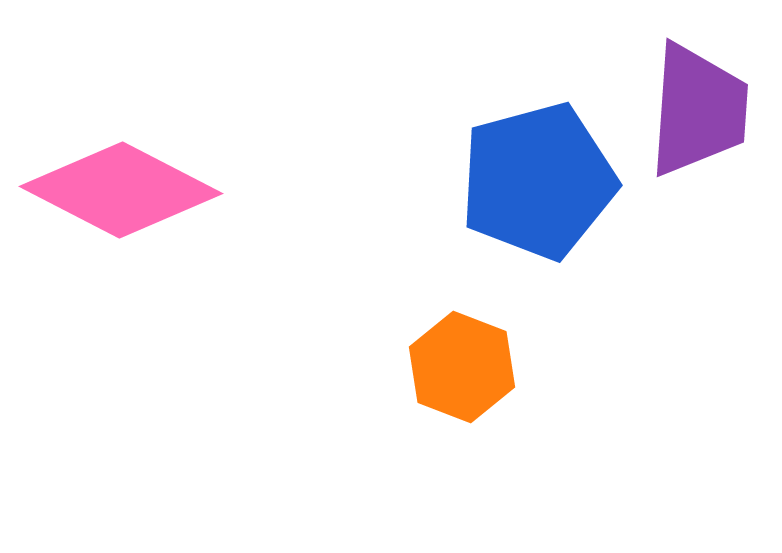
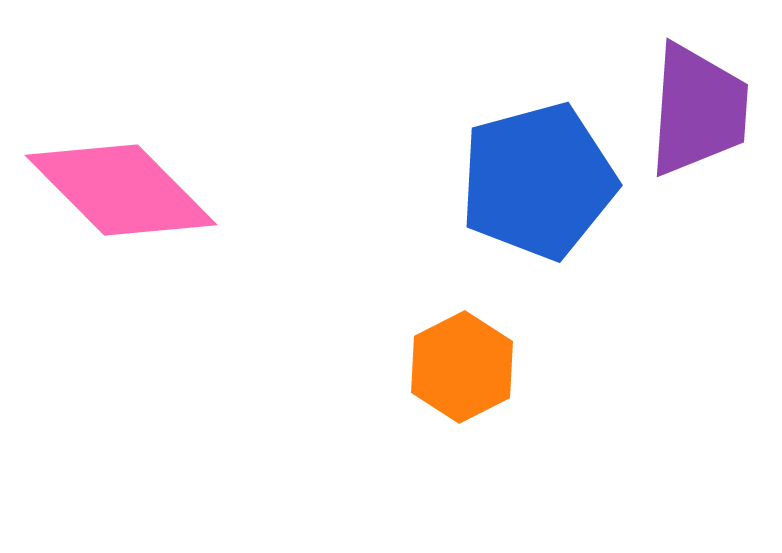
pink diamond: rotated 18 degrees clockwise
orange hexagon: rotated 12 degrees clockwise
